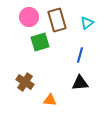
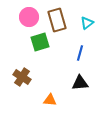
blue line: moved 2 px up
brown cross: moved 3 px left, 5 px up
